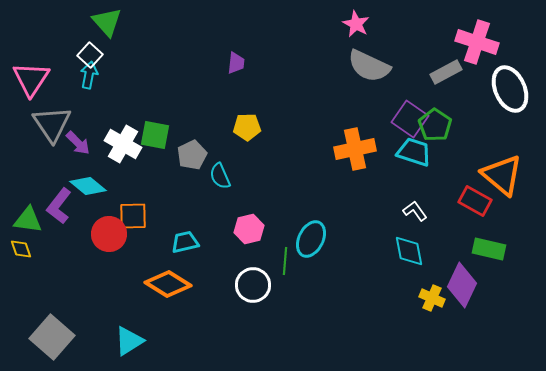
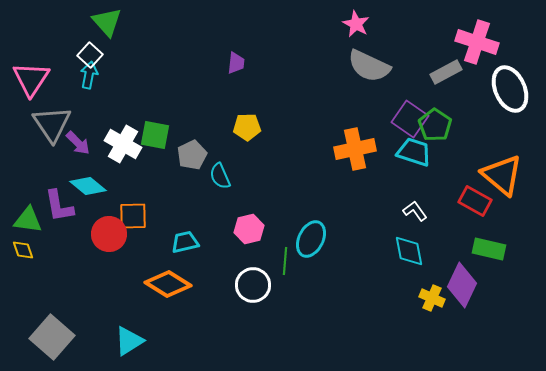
purple L-shape at (59, 206): rotated 48 degrees counterclockwise
yellow diamond at (21, 249): moved 2 px right, 1 px down
